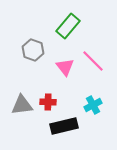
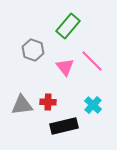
pink line: moved 1 px left
cyan cross: rotated 18 degrees counterclockwise
